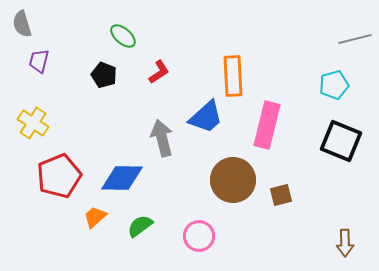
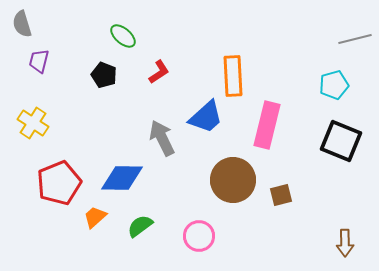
gray arrow: rotated 12 degrees counterclockwise
red pentagon: moved 7 px down
